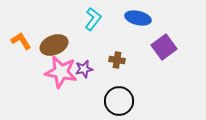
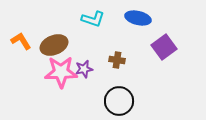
cyan L-shape: rotated 70 degrees clockwise
pink star: rotated 12 degrees counterclockwise
